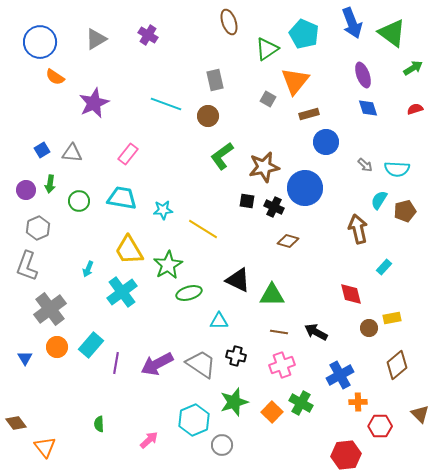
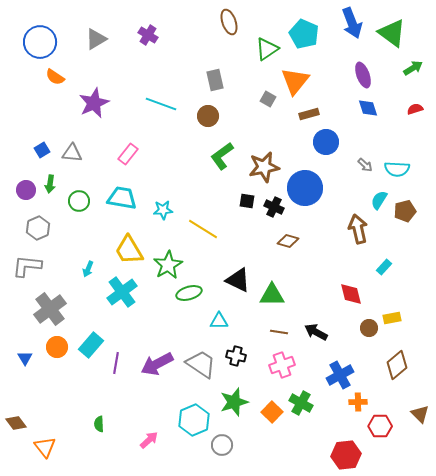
cyan line at (166, 104): moved 5 px left
gray L-shape at (27, 266): rotated 76 degrees clockwise
